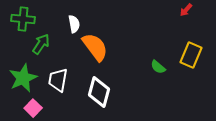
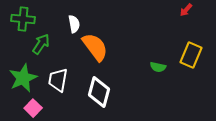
green semicircle: rotated 28 degrees counterclockwise
